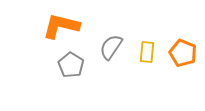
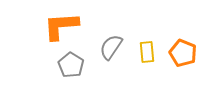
orange L-shape: rotated 18 degrees counterclockwise
yellow rectangle: rotated 10 degrees counterclockwise
